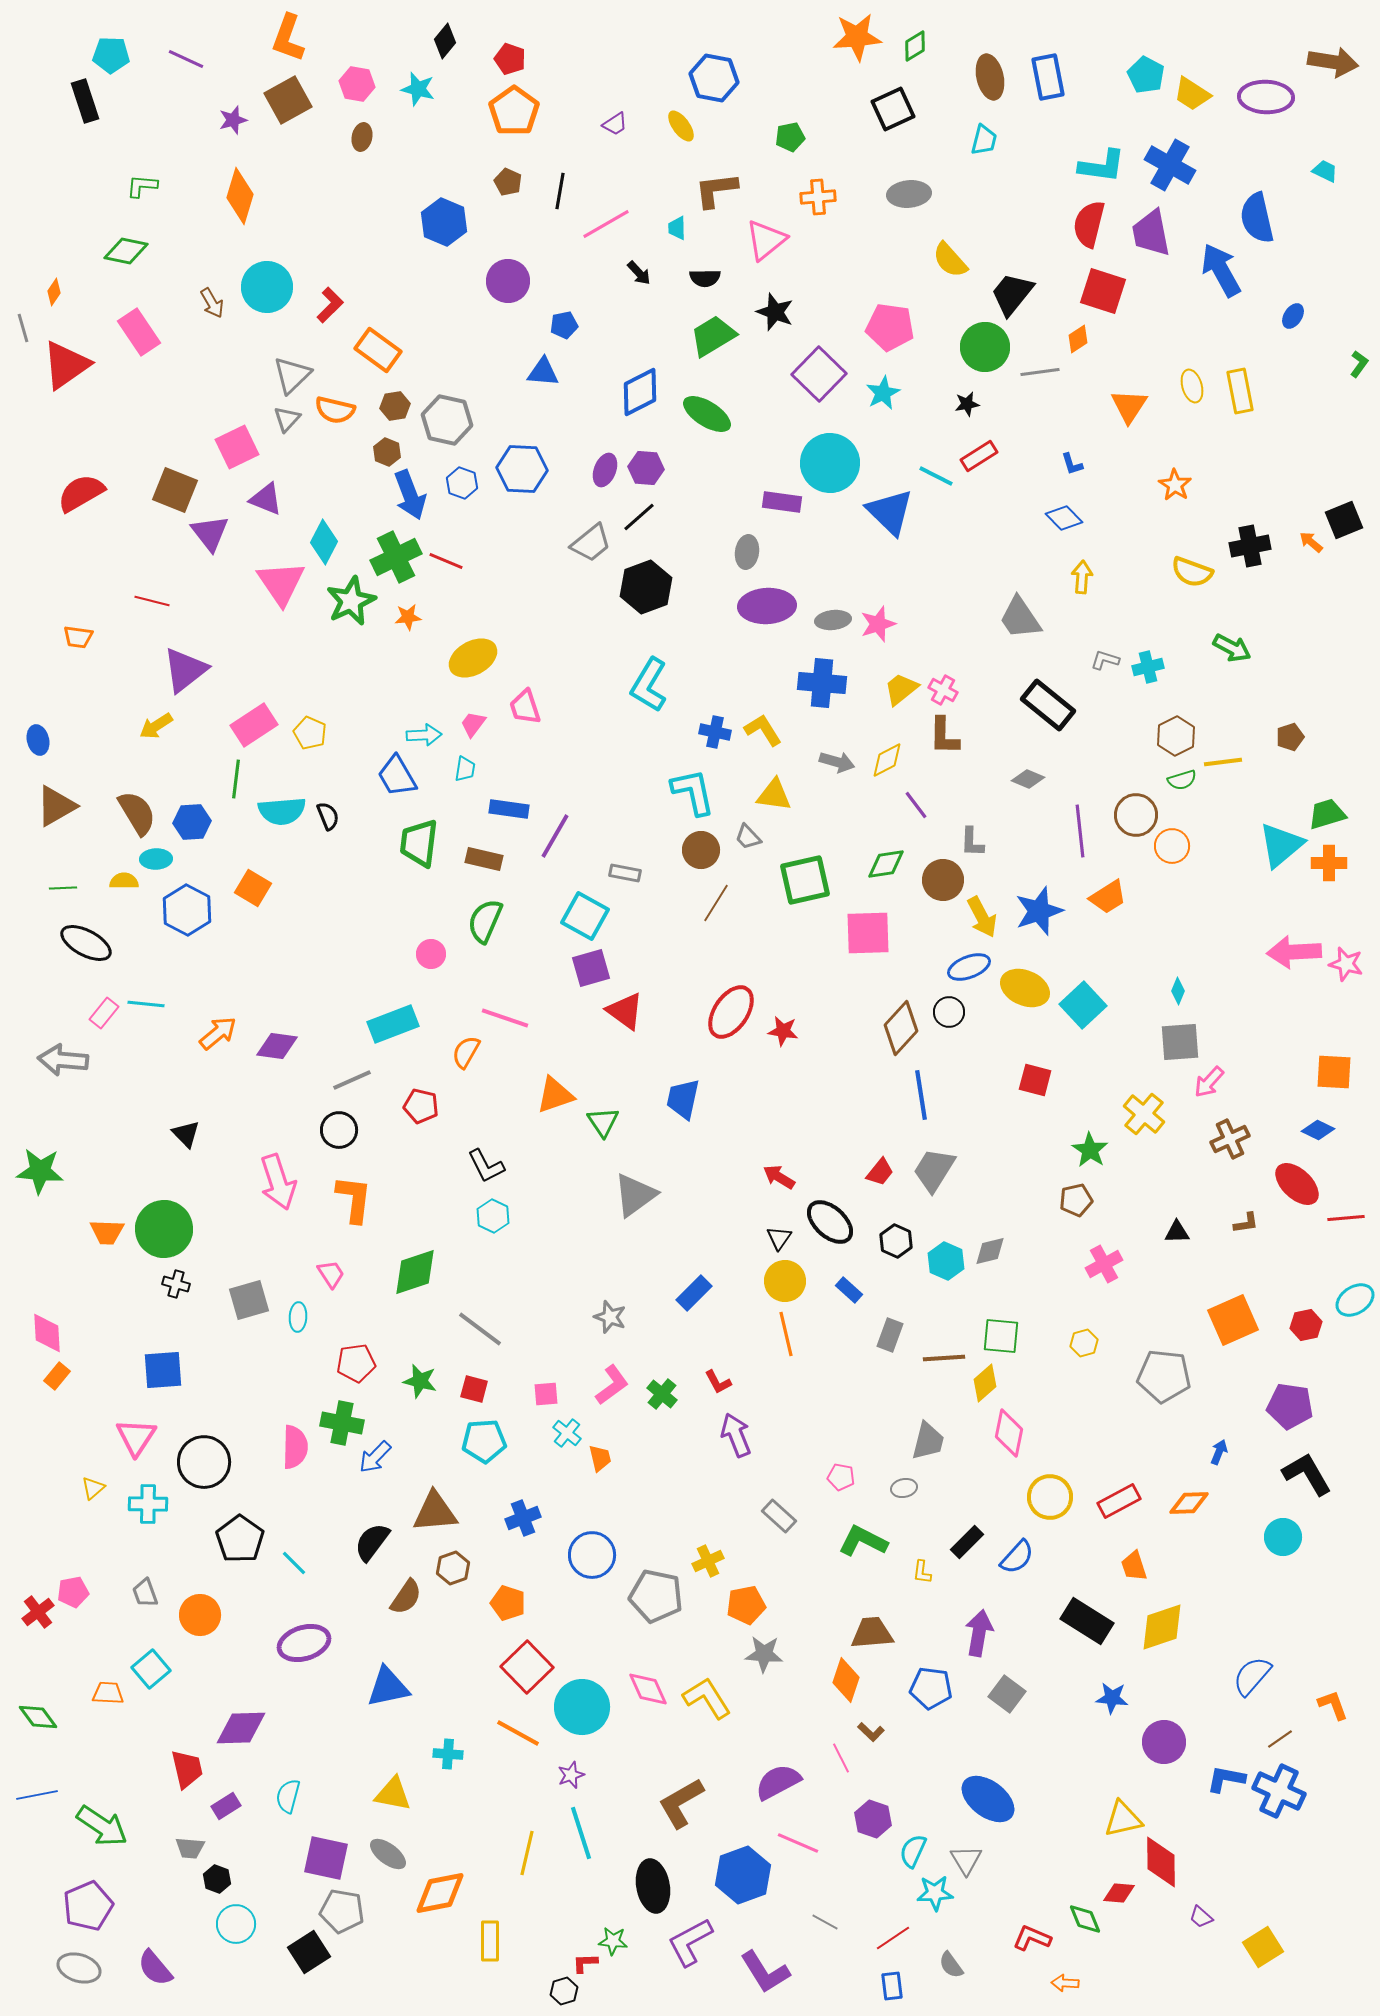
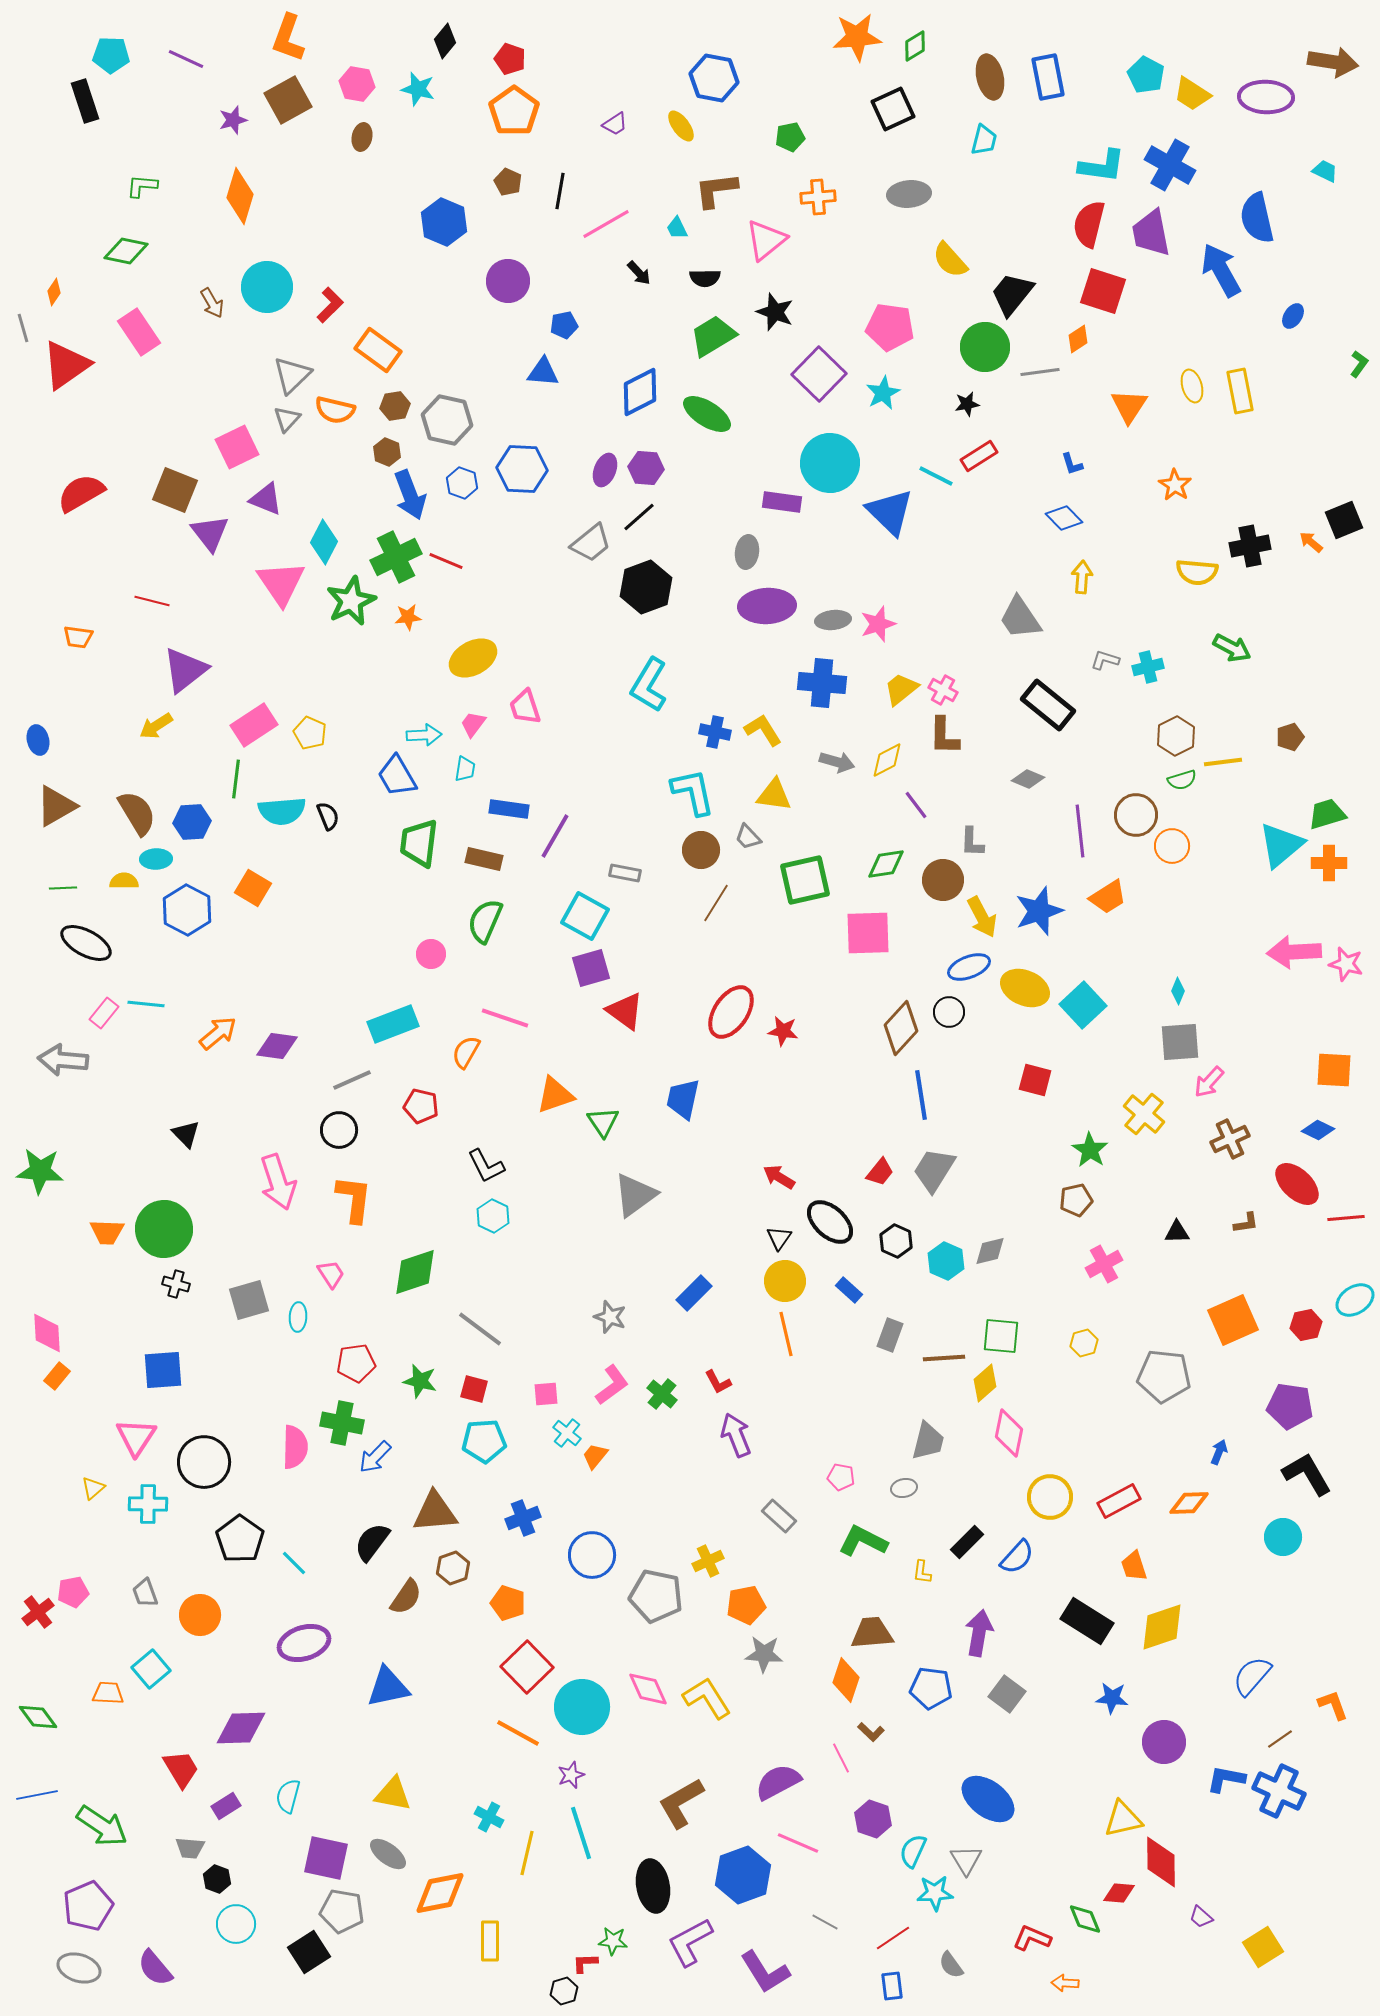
cyan trapezoid at (677, 228): rotated 25 degrees counterclockwise
yellow semicircle at (1192, 572): moved 5 px right; rotated 15 degrees counterclockwise
orange square at (1334, 1072): moved 2 px up
orange trapezoid at (600, 1458): moved 5 px left, 2 px up; rotated 128 degrees counterclockwise
cyan cross at (448, 1754): moved 41 px right, 63 px down; rotated 24 degrees clockwise
red trapezoid at (187, 1769): moved 6 px left; rotated 18 degrees counterclockwise
